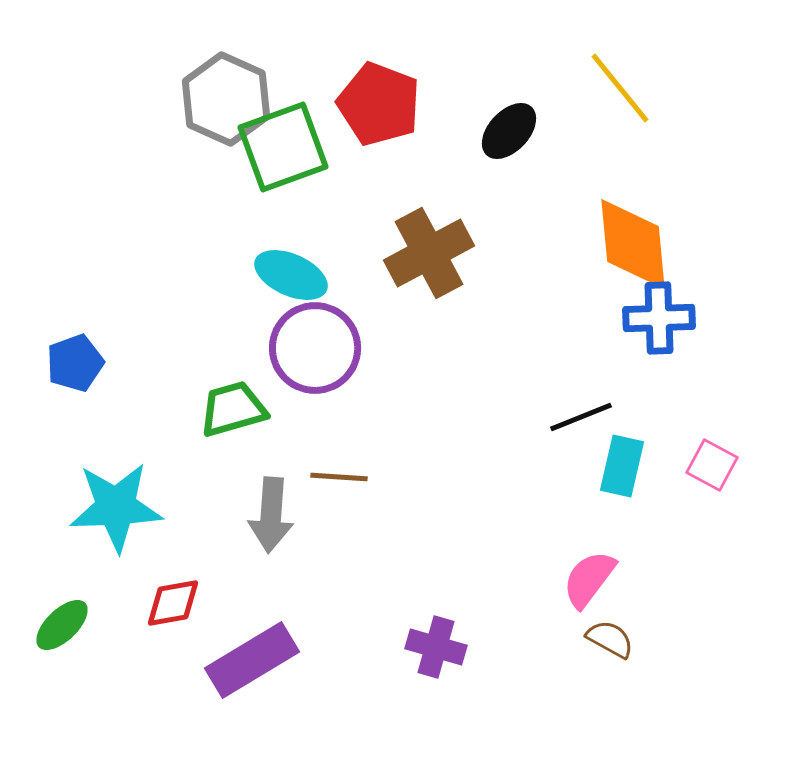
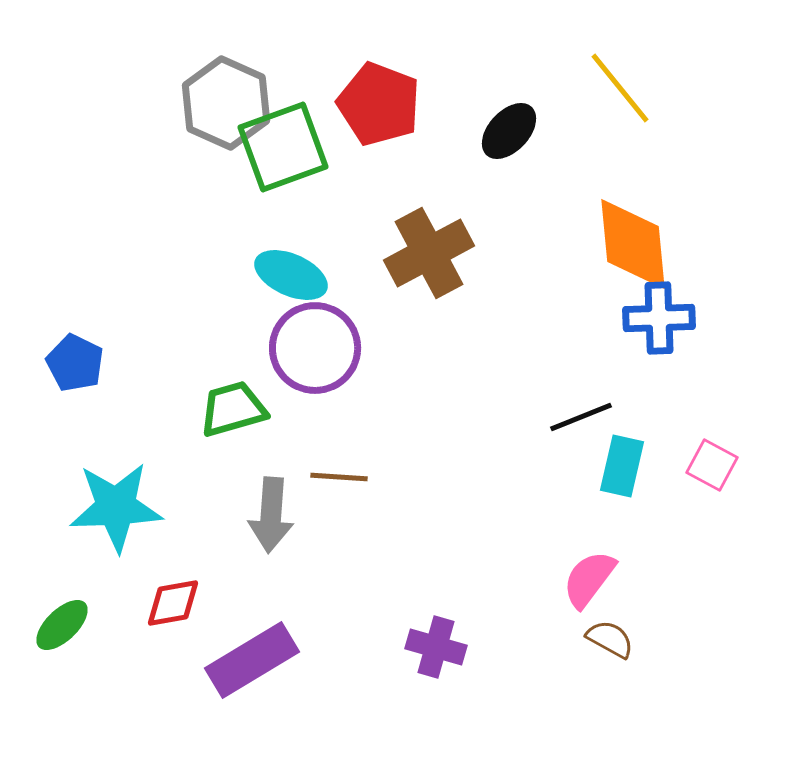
gray hexagon: moved 4 px down
blue pentagon: rotated 26 degrees counterclockwise
